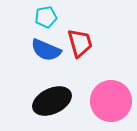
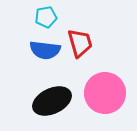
blue semicircle: moved 1 px left; rotated 16 degrees counterclockwise
pink circle: moved 6 px left, 8 px up
